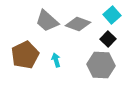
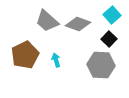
black square: moved 1 px right
